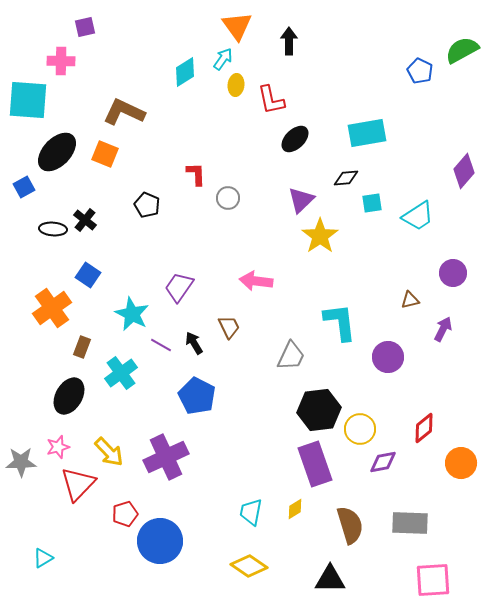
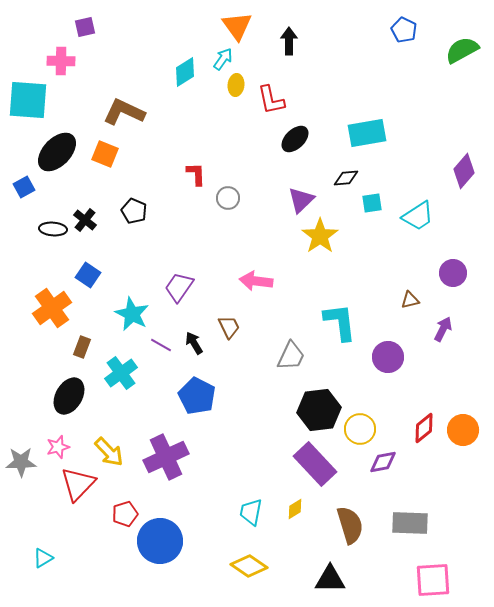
blue pentagon at (420, 71): moved 16 px left, 41 px up
black pentagon at (147, 205): moved 13 px left, 6 px down
orange circle at (461, 463): moved 2 px right, 33 px up
purple rectangle at (315, 464): rotated 24 degrees counterclockwise
